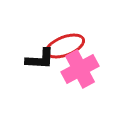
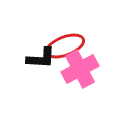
black L-shape: moved 1 px right, 1 px up
